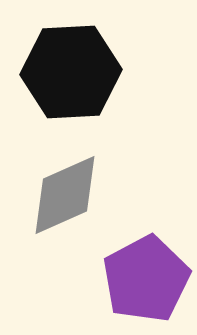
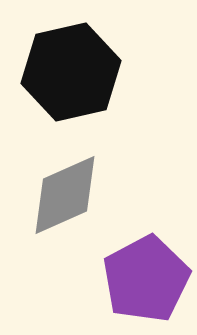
black hexagon: rotated 10 degrees counterclockwise
